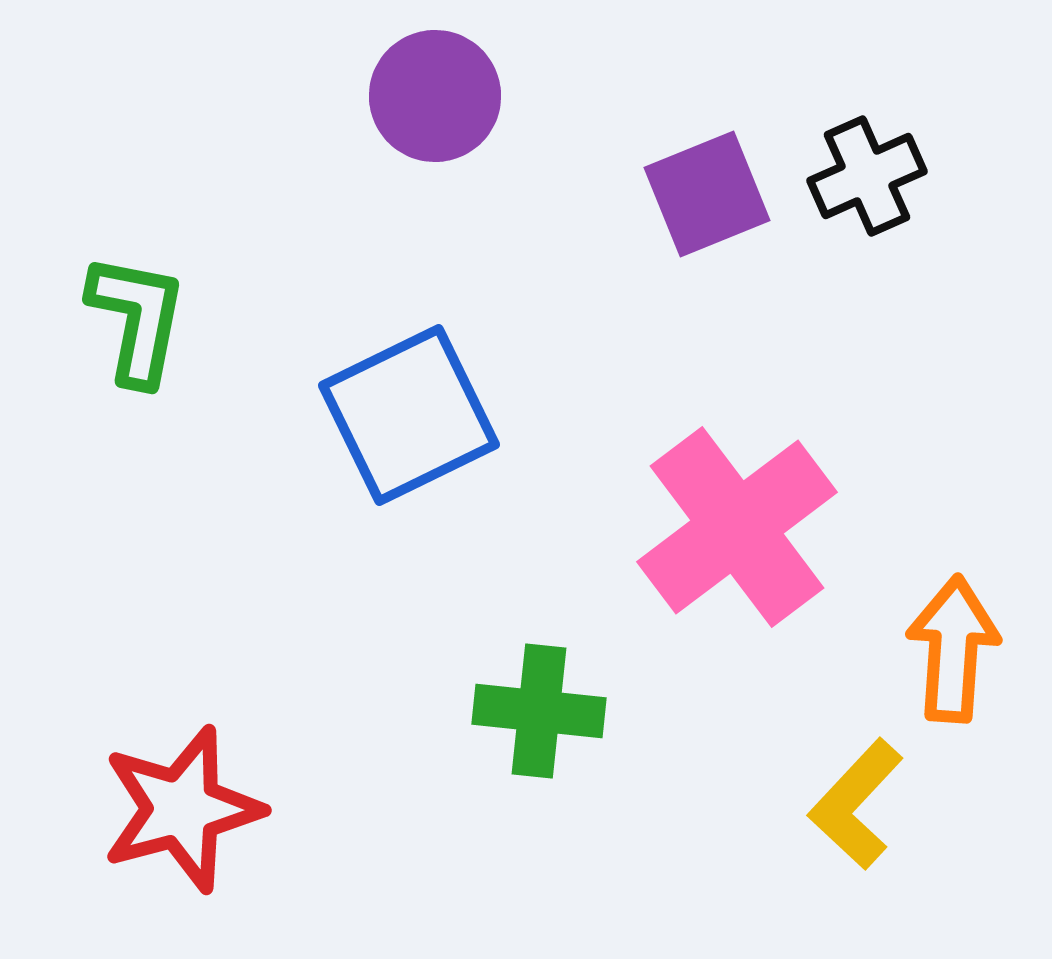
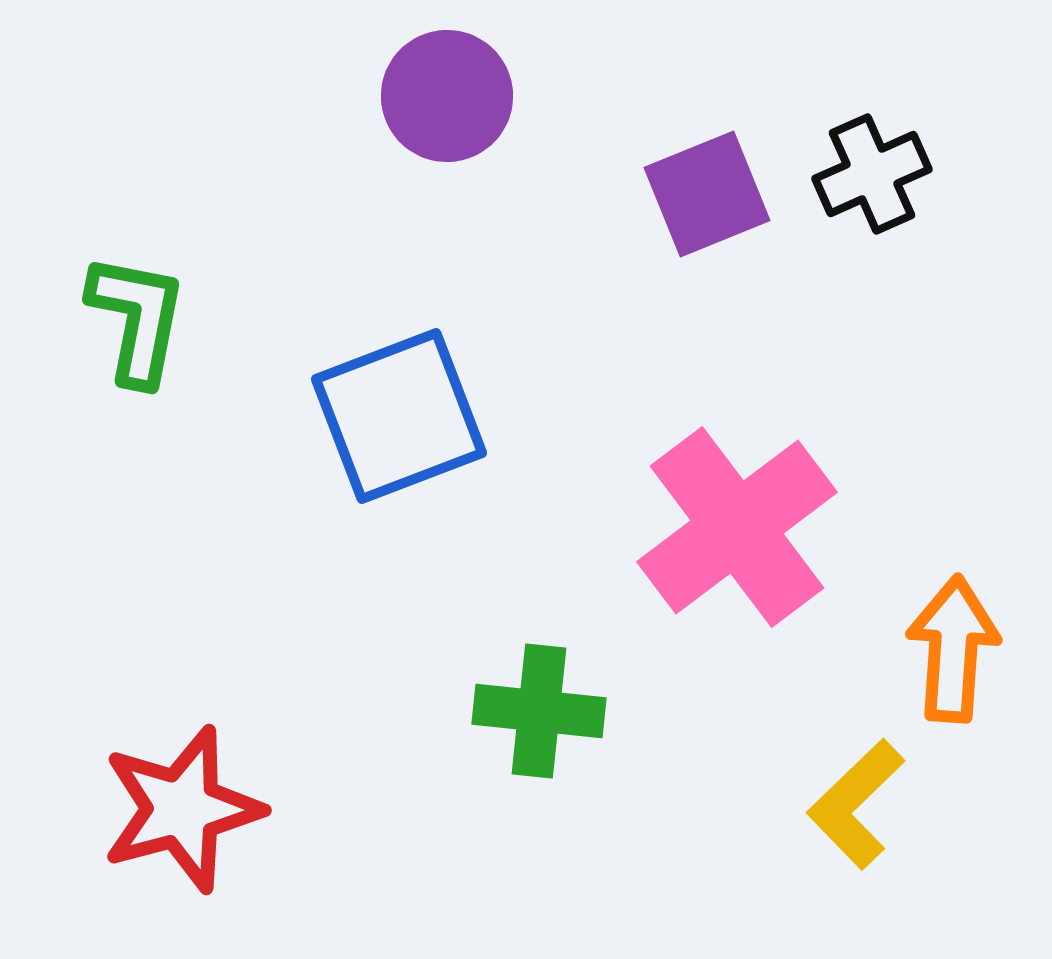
purple circle: moved 12 px right
black cross: moved 5 px right, 2 px up
blue square: moved 10 px left, 1 px down; rotated 5 degrees clockwise
yellow L-shape: rotated 3 degrees clockwise
